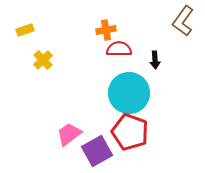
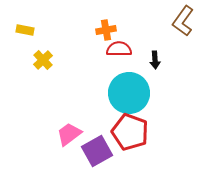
yellow rectangle: rotated 30 degrees clockwise
